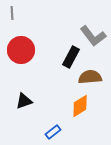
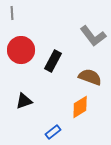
black rectangle: moved 18 px left, 4 px down
brown semicircle: rotated 25 degrees clockwise
orange diamond: moved 1 px down
